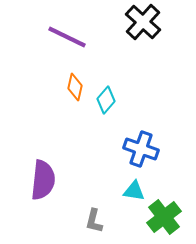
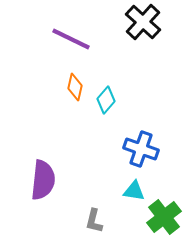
purple line: moved 4 px right, 2 px down
